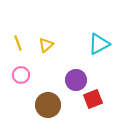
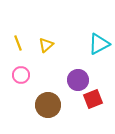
purple circle: moved 2 px right
